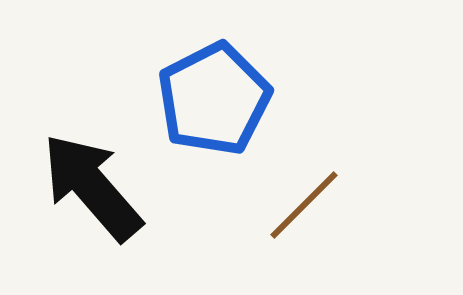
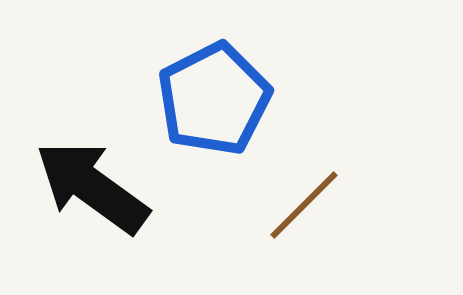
black arrow: rotated 13 degrees counterclockwise
